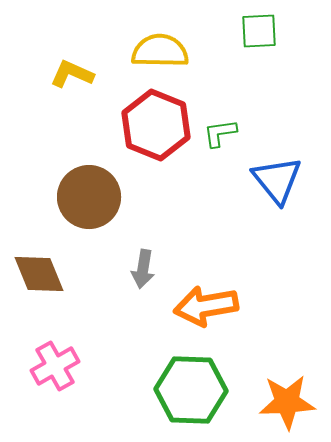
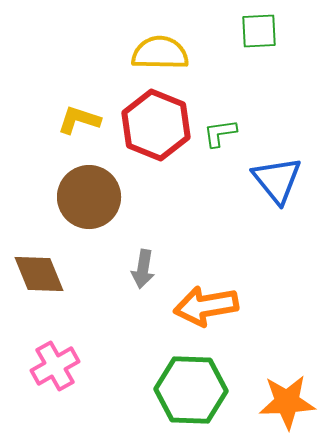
yellow semicircle: moved 2 px down
yellow L-shape: moved 7 px right, 46 px down; rotated 6 degrees counterclockwise
